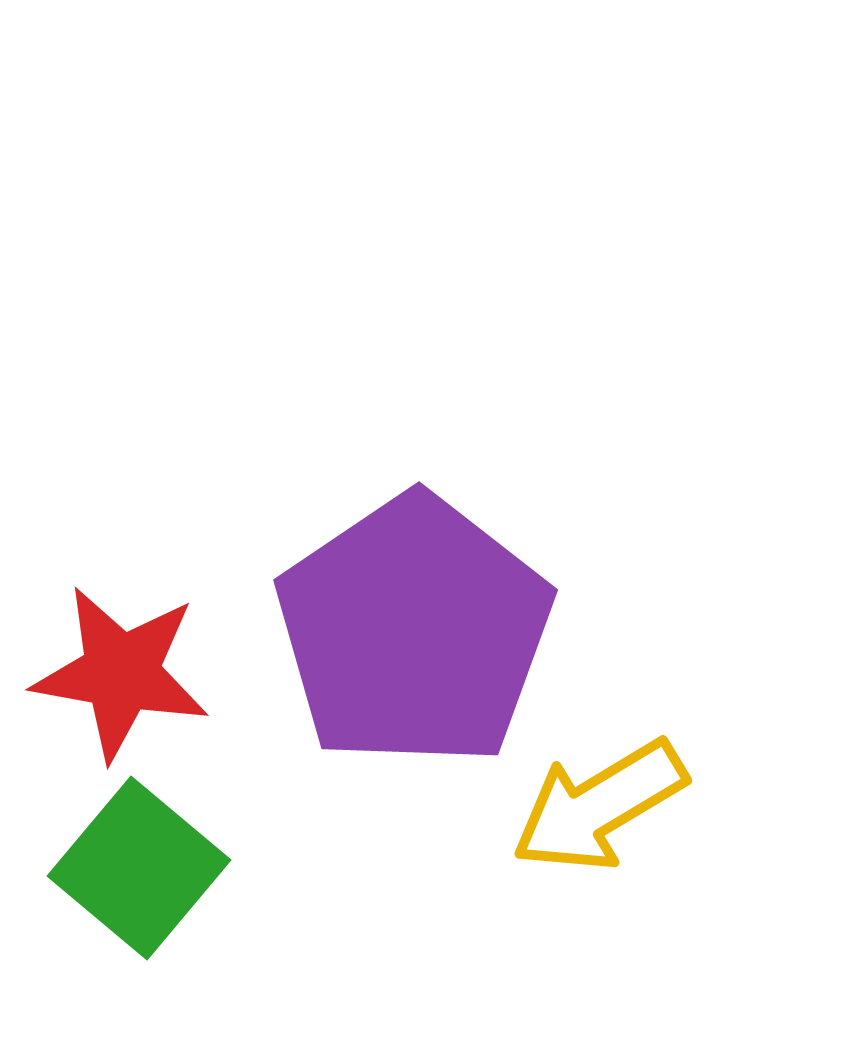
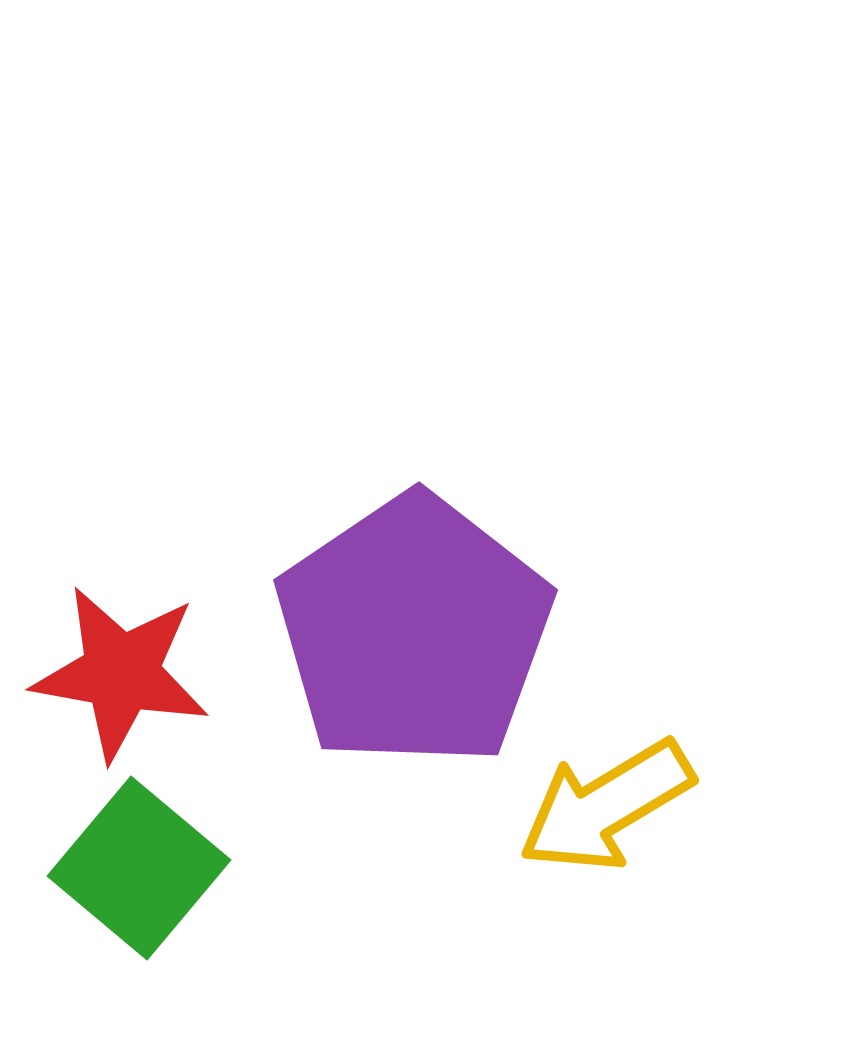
yellow arrow: moved 7 px right
